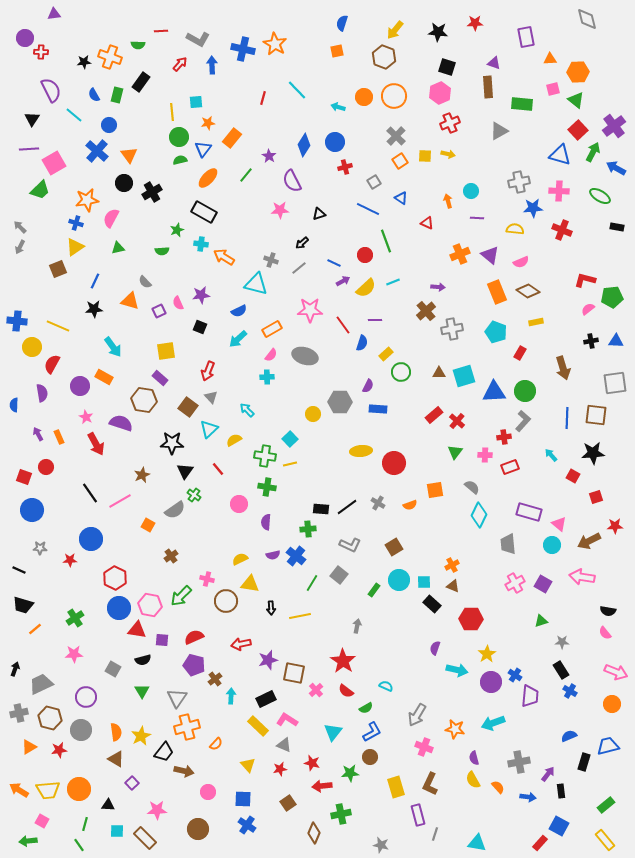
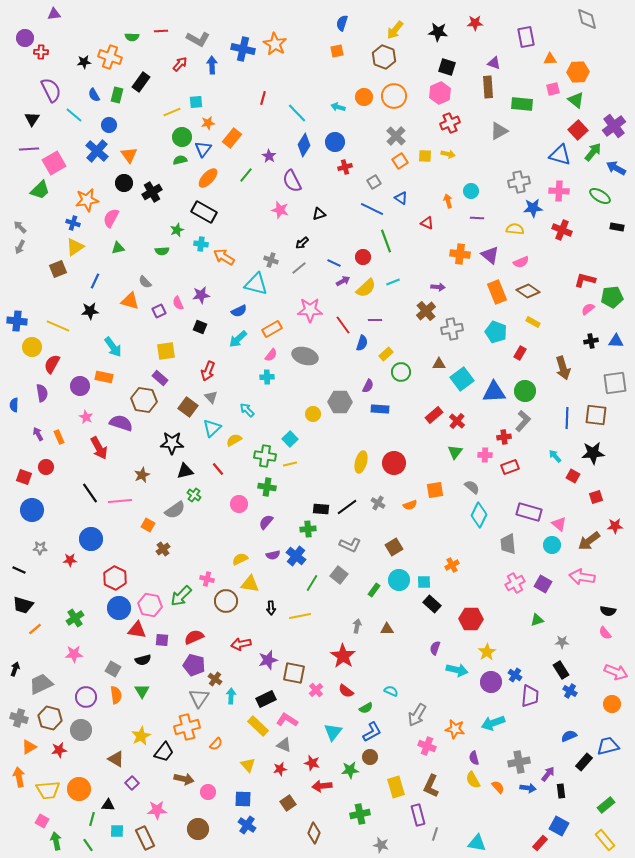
green semicircle at (138, 45): moved 6 px left, 8 px up
cyan line at (297, 90): moved 23 px down
yellow line at (172, 112): rotated 72 degrees clockwise
green circle at (179, 137): moved 3 px right
green arrow at (593, 152): rotated 12 degrees clockwise
blue line at (368, 209): moved 4 px right
pink star at (280, 210): rotated 18 degrees clockwise
blue cross at (76, 223): moved 3 px left
orange cross at (460, 254): rotated 30 degrees clockwise
red circle at (365, 255): moved 2 px left, 2 px down
black star at (94, 309): moved 4 px left, 2 px down
yellow rectangle at (536, 322): moved 3 px left; rotated 40 degrees clockwise
brown triangle at (439, 373): moved 9 px up
cyan square at (464, 376): moved 2 px left, 3 px down; rotated 20 degrees counterclockwise
orange rectangle at (104, 377): rotated 18 degrees counterclockwise
blue rectangle at (378, 409): moved 2 px right
cyan triangle at (209, 429): moved 3 px right, 1 px up
red arrow at (96, 444): moved 3 px right, 4 px down
yellow ellipse at (361, 451): moved 11 px down; rotated 70 degrees counterclockwise
cyan arrow at (551, 455): moved 4 px right, 1 px down
black triangle at (185, 471): rotated 42 degrees clockwise
pink line at (120, 501): rotated 25 degrees clockwise
purple semicircle at (266, 522): rotated 35 degrees clockwise
brown arrow at (589, 541): rotated 10 degrees counterclockwise
brown cross at (171, 556): moved 8 px left, 7 px up
brown triangle at (453, 586): moved 66 px left, 43 px down; rotated 24 degrees counterclockwise
green triangle at (541, 621): moved 4 px left, 1 px up
yellow star at (487, 654): moved 2 px up
red star at (343, 661): moved 5 px up
brown cross at (215, 679): rotated 16 degrees counterclockwise
cyan semicircle at (386, 686): moved 5 px right, 5 px down
gray triangle at (177, 698): moved 22 px right
gray cross at (19, 713): moved 5 px down; rotated 30 degrees clockwise
orange semicircle at (116, 732): moved 37 px up
pink cross at (424, 747): moved 3 px right, 1 px up
black rectangle at (584, 762): rotated 24 degrees clockwise
brown arrow at (184, 771): moved 8 px down
green star at (350, 773): moved 3 px up
brown L-shape at (430, 784): moved 1 px right, 2 px down
orange arrow at (19, 790): moved 13 px up; rotated 48 degrees clockwise
blue arrow at (528, 797): moved 9 px up
green cross at (341, 814): moved 19 px right
green line at (85, 824): moved 7 px right, 5 px up
brown rectangle at (145, 838): rotated 20 degrees clockwise
green arrow at (28, 841): moved 28 px right; rotated 84 degrees clockwise
green line at (79, 845): moved 9 px right
